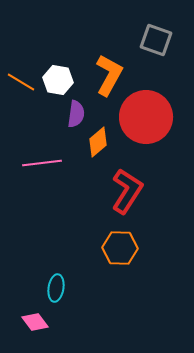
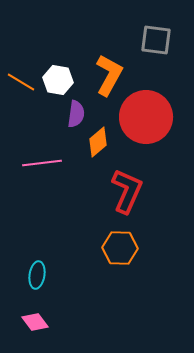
gray square: rotated 12 degrees counterclockwise
red L-shape: rotated 9 degrees counterclockwise
cyan ellipse: moved 19 px left, 13 px up
